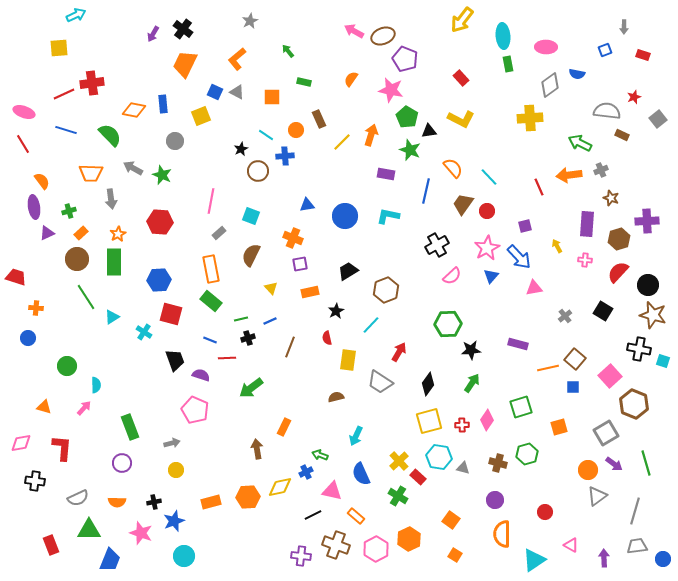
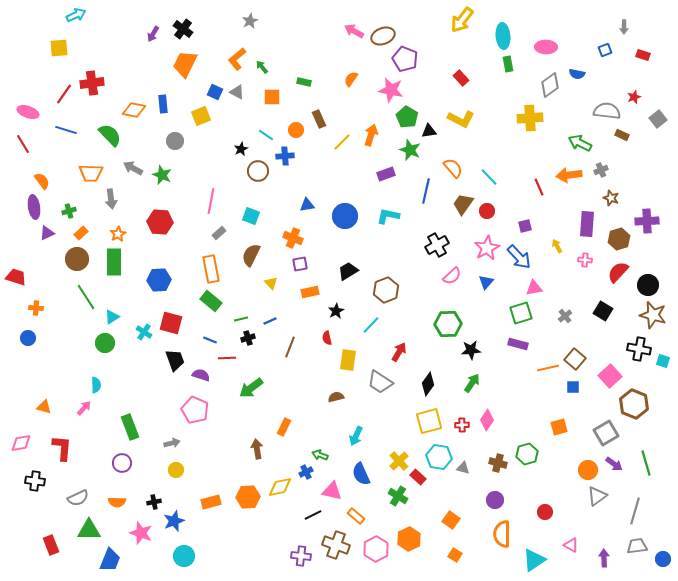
green arrow at (288, 51): moved 26 px left, 16 px down
red line at (64, 94): rotated 30 degrees counterclockwise
pink ellipse at (24, 112): moved 4 px right
purple rectangle at (386, 174): rotated 30 degrees counterclockwise
blue triangle at (491, 276): moved 5 px left, 6 px down
yellow triangle at (271, 288): moved 5 px up
red square at (171, 314): moved 9 px down
green circle at (67, 366): moved 38 px right, 23 px up
green square at (521, 407): moved 94 px up
